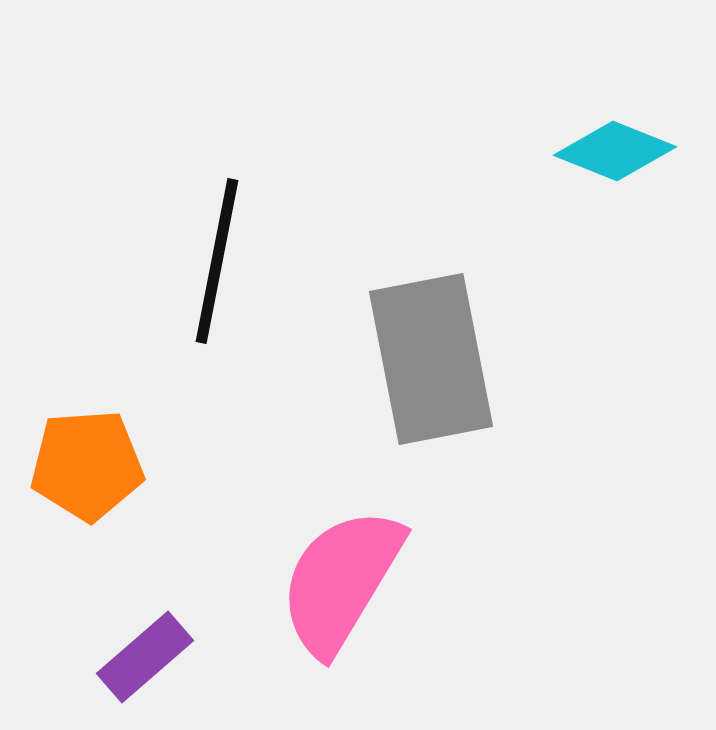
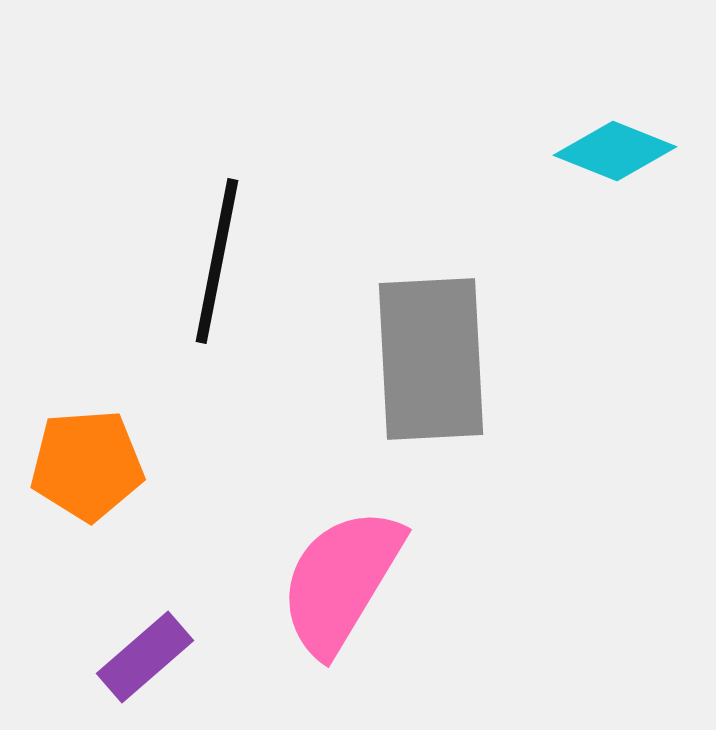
gray rectangle: rotated 8 degrees clockwise
